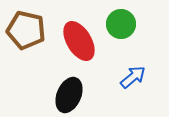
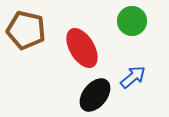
green circle: moved 11 px right, 3 px up
red ellipse: moved 3 px right, 7 px down
black ellipse: moved 26 px right; rotated 16 degrees clockwise
